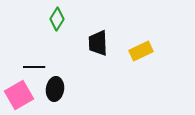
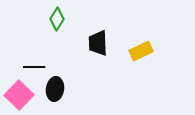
pink square: rotated 16 degrees counterclockwise
